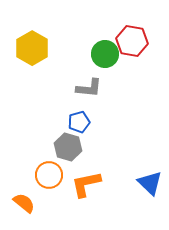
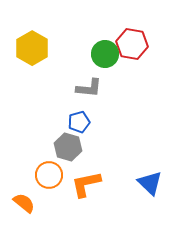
red hexagon: moved 3 px down
